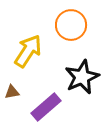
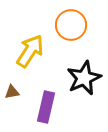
yellow arrow: moved 2 px right
black star: moved 2 px right, 1 px down
purple rectangle: rotated 36 degrees counterclockwise
